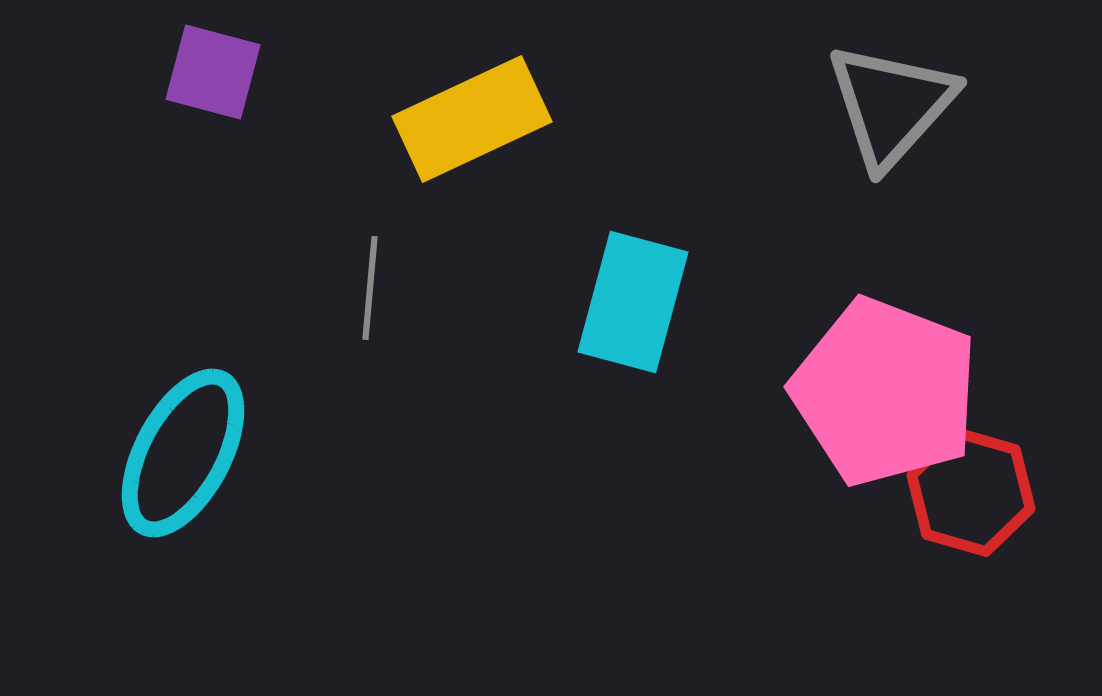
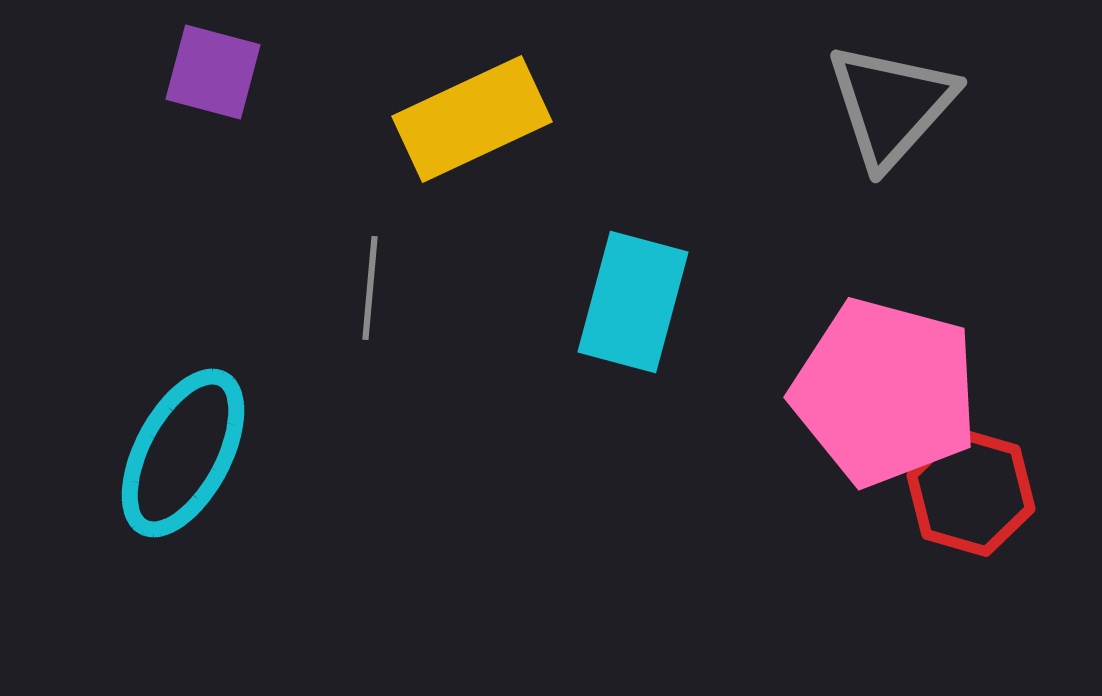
pink pentagon: rotated 6 degrees counterclockwise
